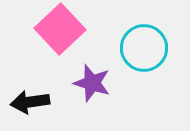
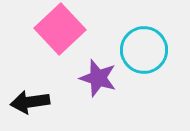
cyan circle: moved 2 px down
purple star: moved 6 px right, 5 px up
